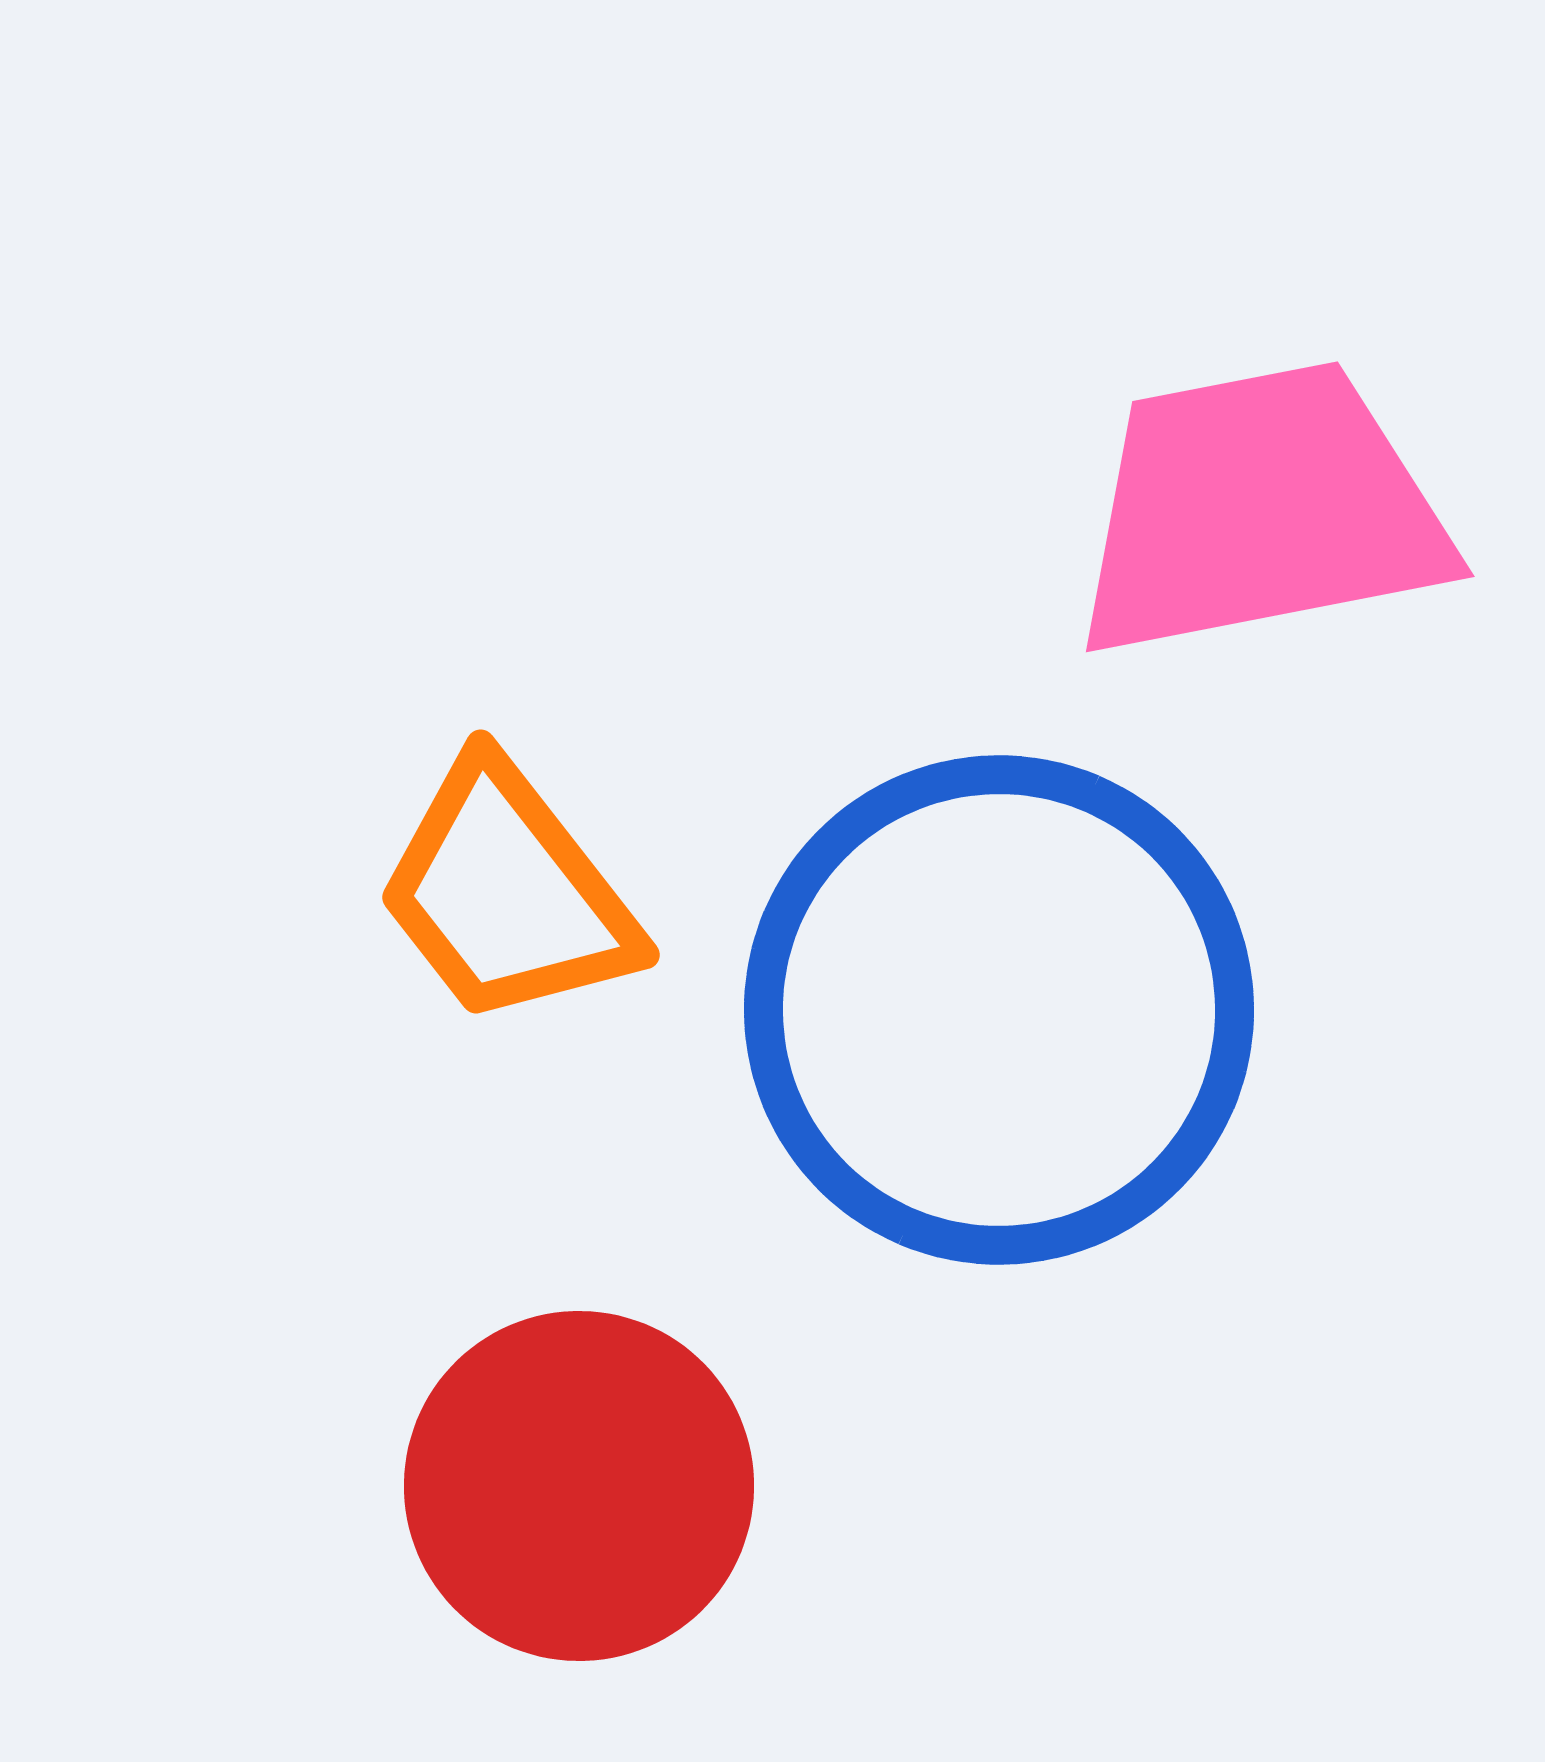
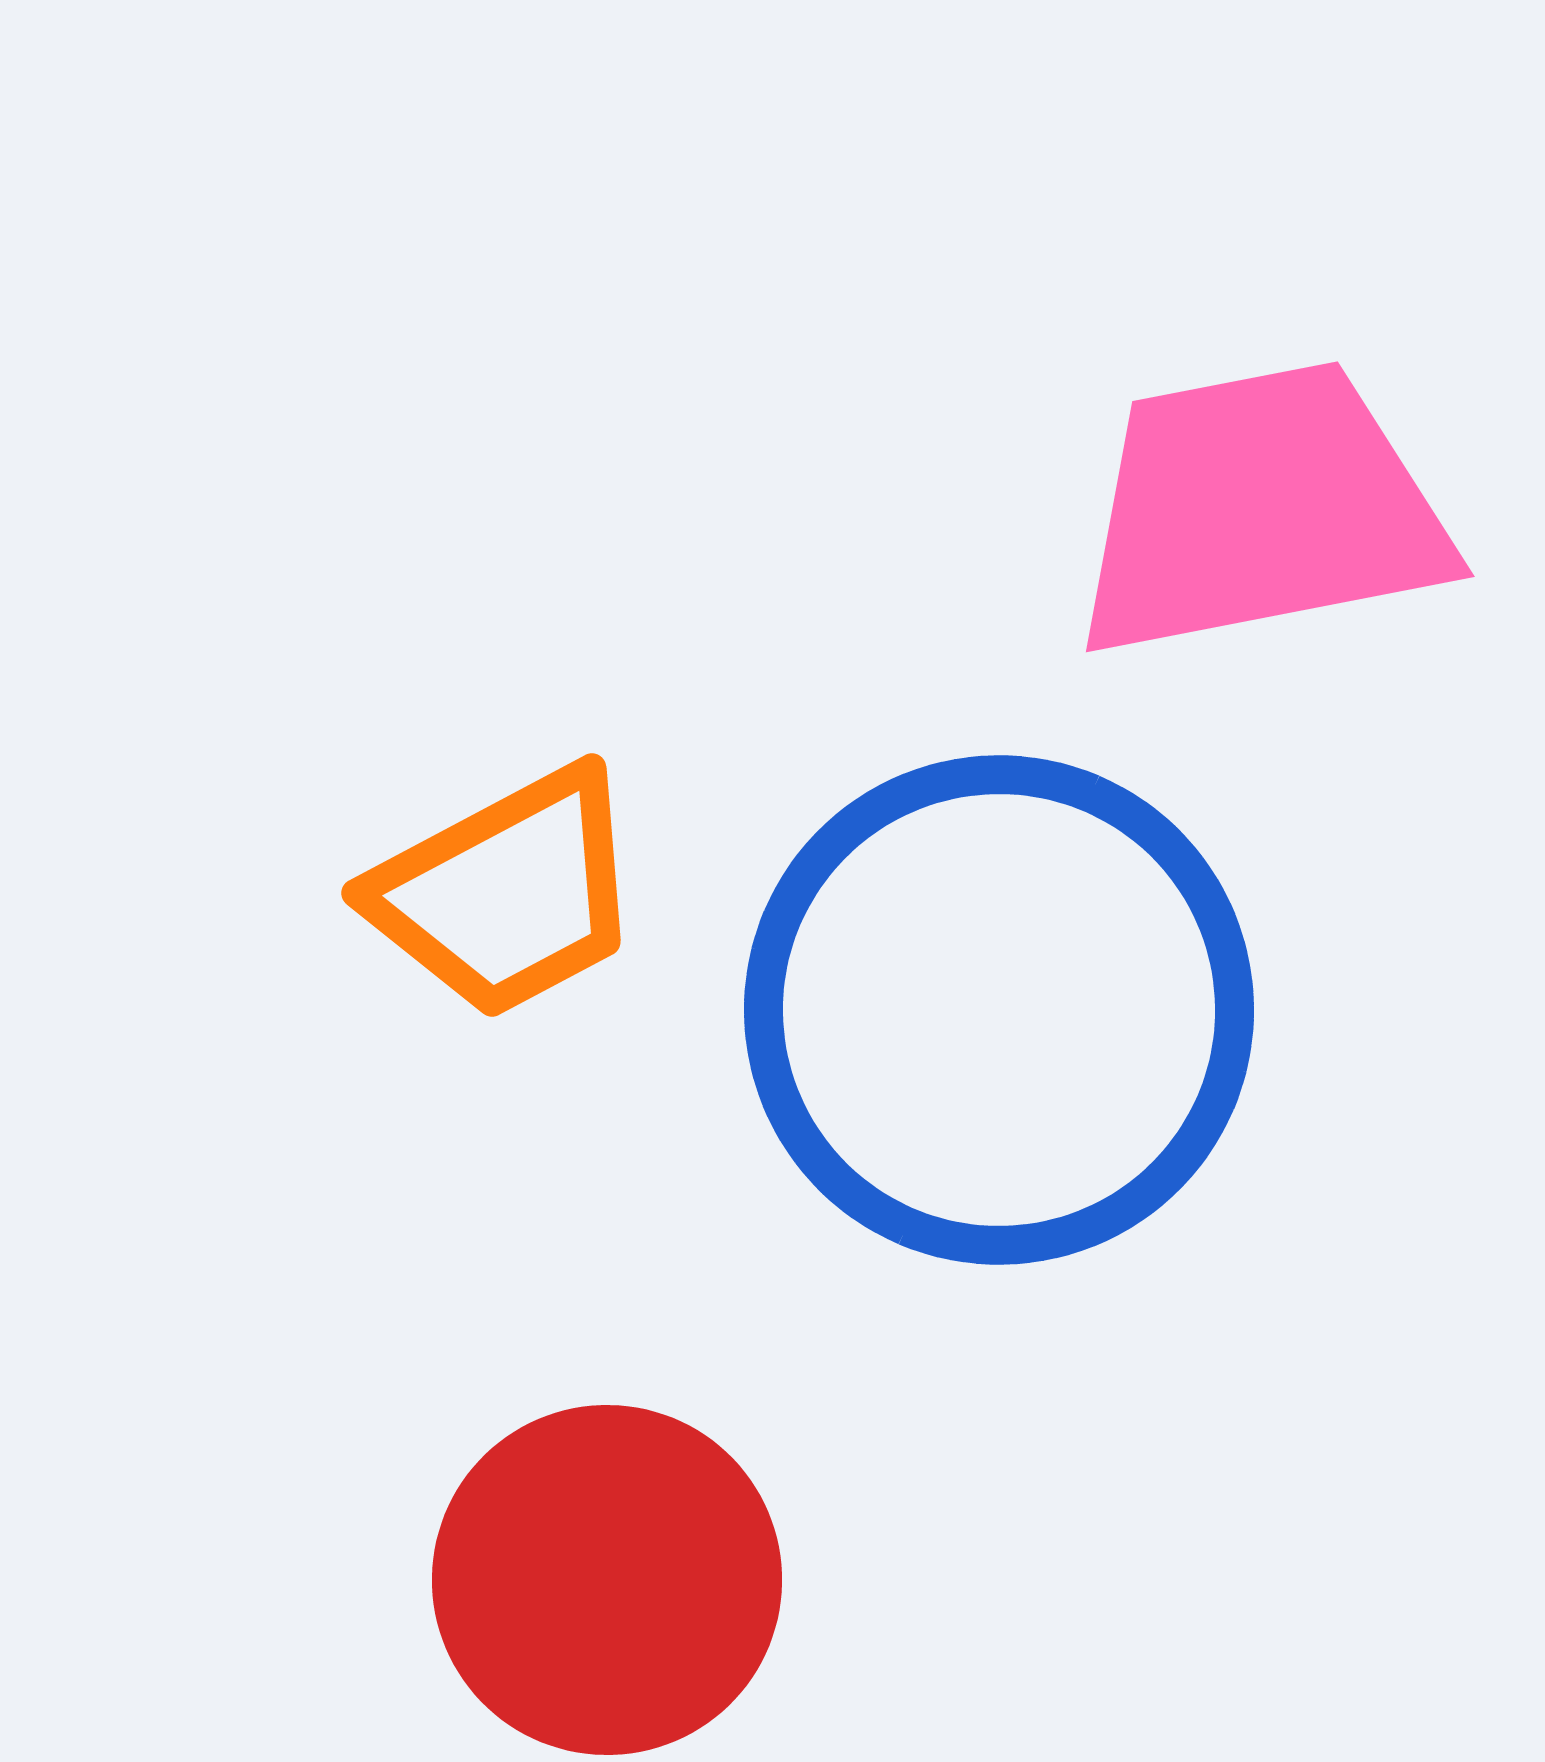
orange trapezoid: rotated 80 degrees counterclockwise
red circle: moved 28 px right, 94 px down
